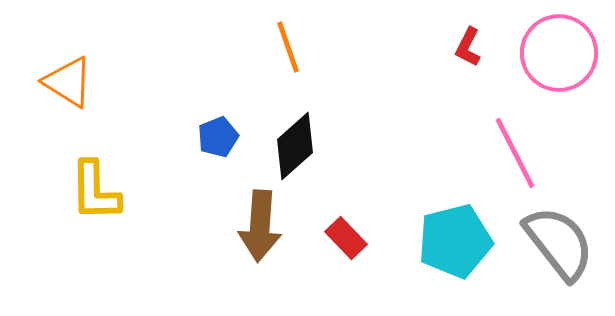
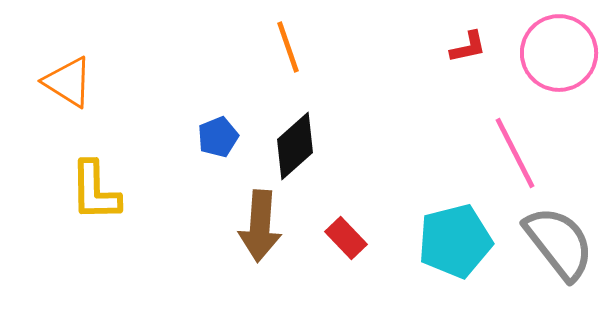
red L-shape: rotated 129 degrees counterclockwise
